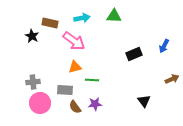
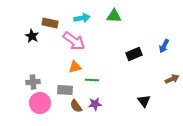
brown semicircle: moved 1 px right, 1 px up
